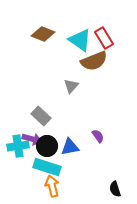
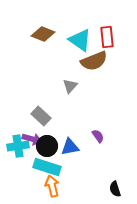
red rectangle: moved 3 px right, 1 px up; rotated 25 degrees clockwise
gray triangle: moved 1 px left
